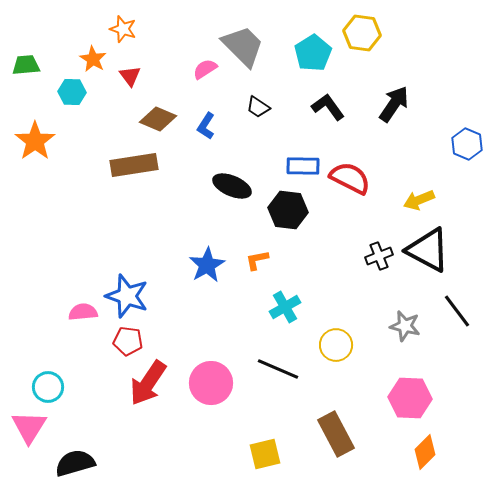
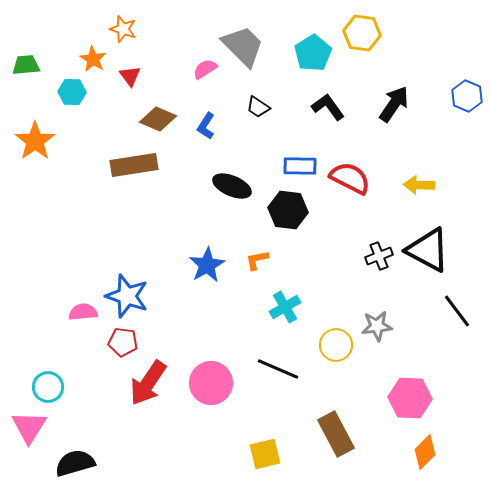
blue hexagon at (467, 144): moved 48 px up
blue rectangle at (303, 166): moved 3 px left
yellow arrow at (419, 200): moved 15 px up; rotated 24 degrees clockwise
gray star at (405, 326): moved 28 px left; rotated 20 degrees counterclockwise
red pentagon at (128, 341): moved 5 px left, 1 px down
